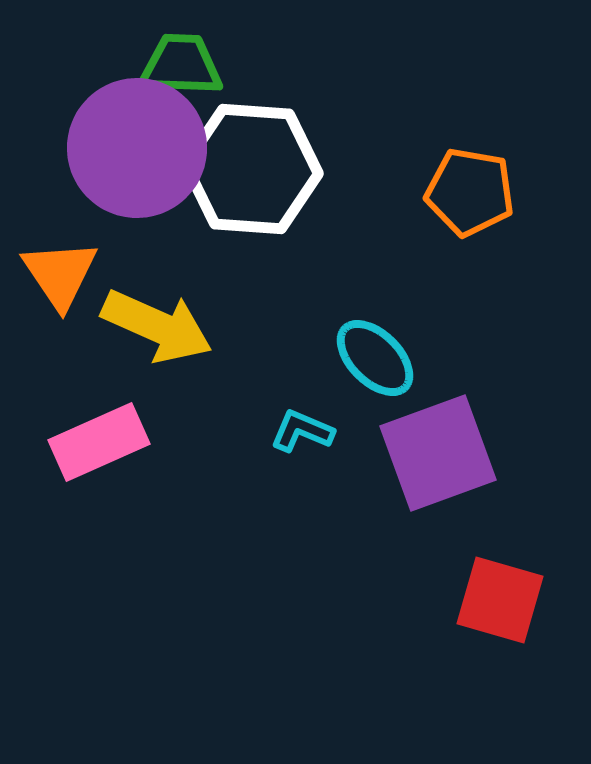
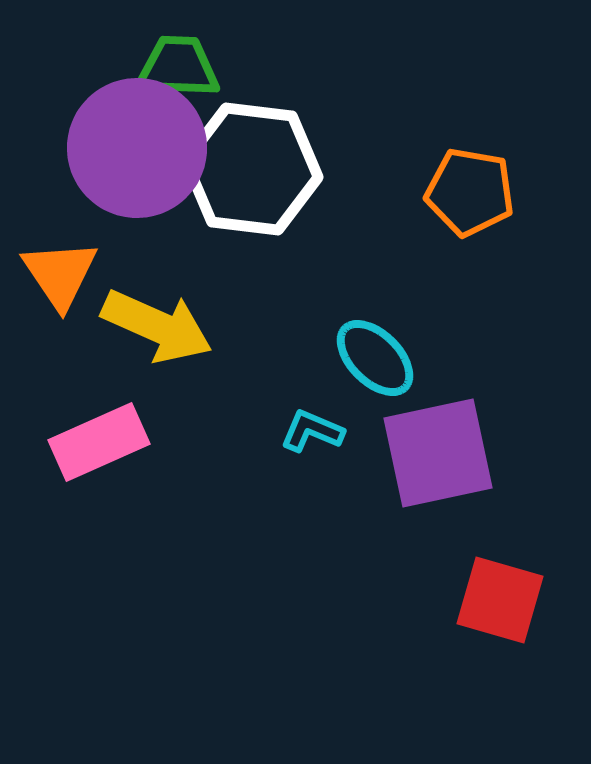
green trapezoid: moved 3 px left, 2 px down
white hexagon: rotated 3 degrees clockwise
cyan L-shape: moved 10 px right
purple square: rotated 8 degrees clockwise
